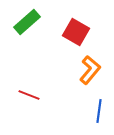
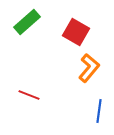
orange L-shape: moved 1 px left, 2 px up
